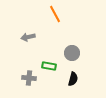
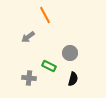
orange line: moved 10 px left, 1 px down
gray arrow: rotated 24 degrees counterclockwise
gray circle: moved 2 px left
green rectangle: rotated 16 degrees clockwise
